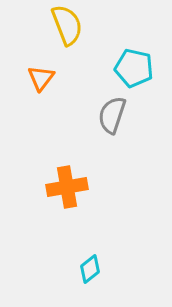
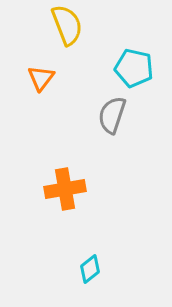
orange cross: moved 2 px left, 2 px down
